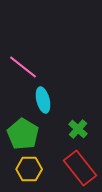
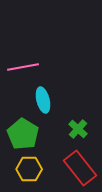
pink line: rotated 48 degrees counterclockwise
